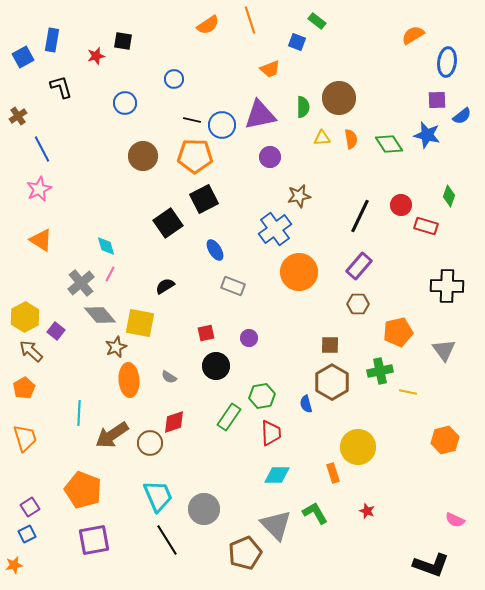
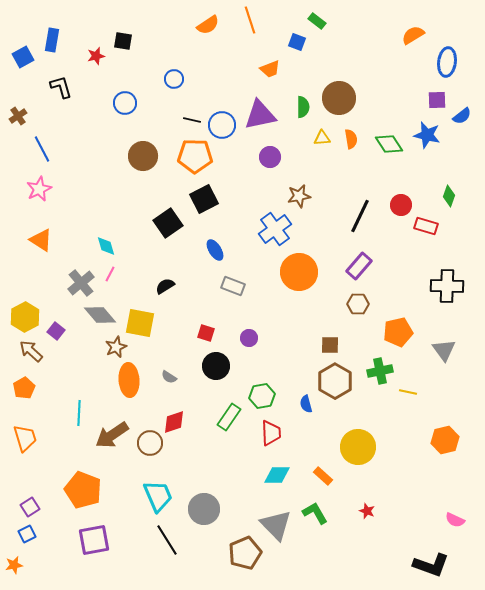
red square at (206, 333): rotated 30 degrees clockwise
brown hexagon at (332, 382): moved 3 px right, 1 px up
orange rectangle at (333, 473): moved 10 px left, 3 px down; rotated 30 degrees counterclockwise
